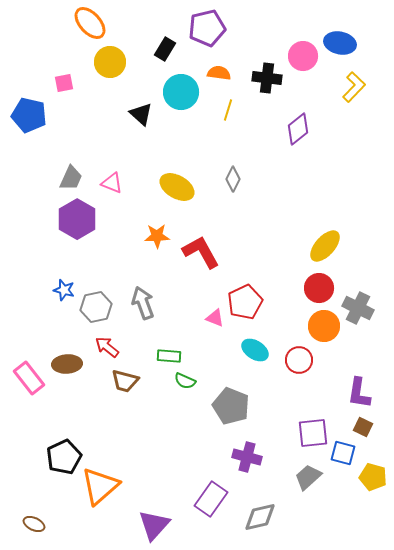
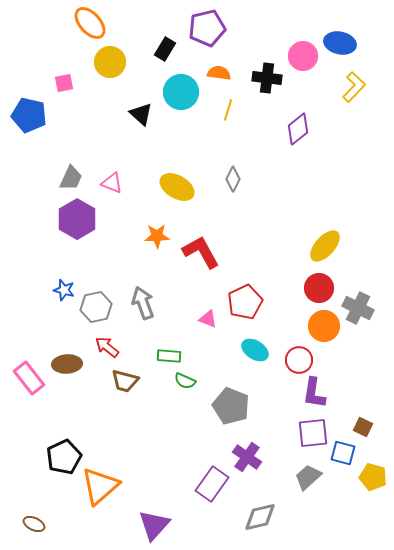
pink triangle at (215, 318): moved 7 px left, 1 px down
purple L-shape at (359, 393): moved 45 px left
purple cross at (247, 457): rotated 20 degrees clockwise
purple rectangle at (211, 499): moved 1 px right, 15 px up
